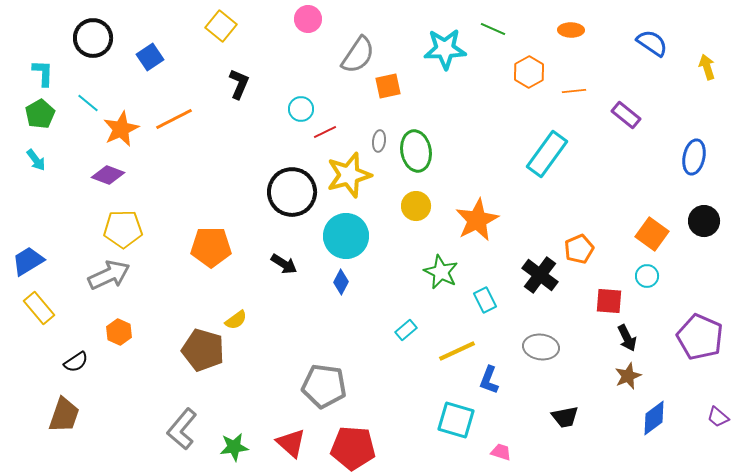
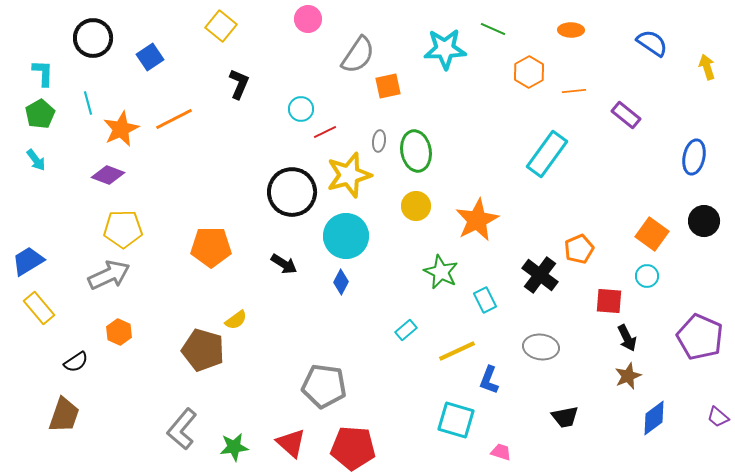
cyan line at (88, 103): rotated 35 degrees clockwise
